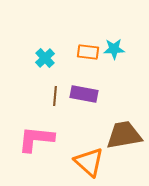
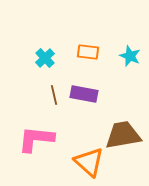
cyan star: moved 16 px right, 7 px down; rotated 25 degrees clockwise
brown line: moved 1 px left, 1 px up; rotated 18 degrees counterclockwise
brown trapezoid: moved 1 px left
